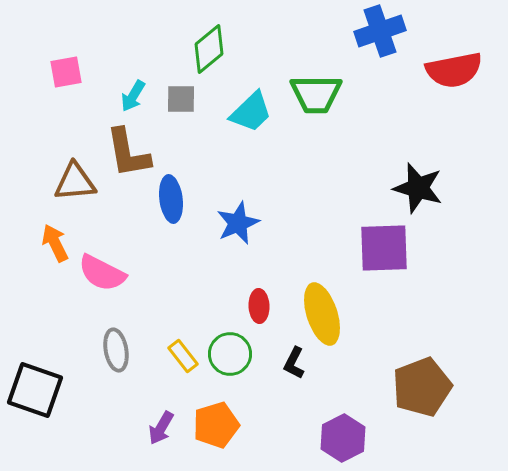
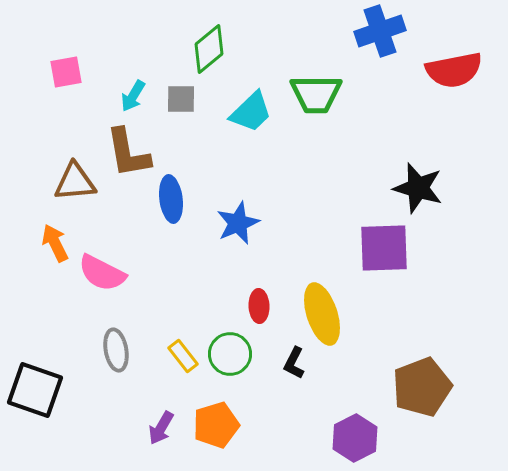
purple hexagon: moved 12 px right
